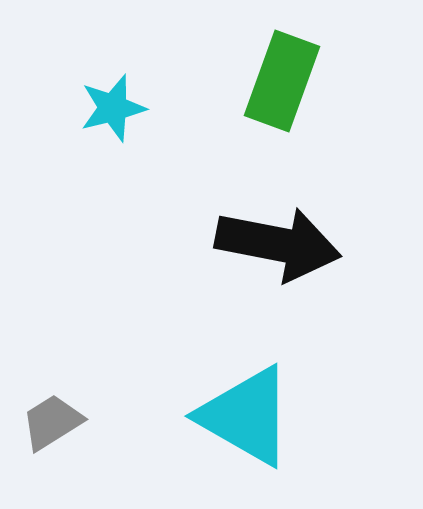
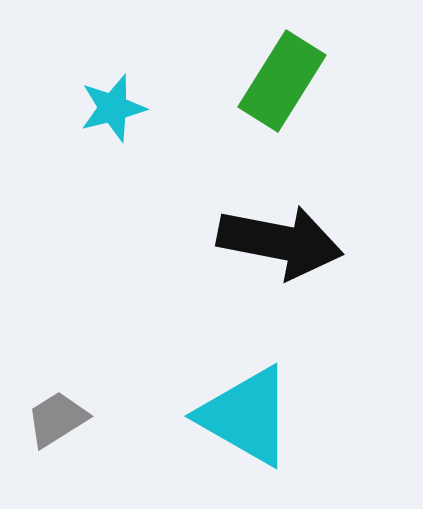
green rectangle: rotated 12 degrees clockwise
black arrow: moved 2 px right, 2 px up
gray trapezoid: moved 5 px right, 3 px up
